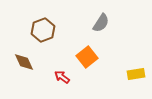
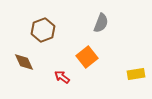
gray semicircle: rotated 12 degrees counterclockwise
